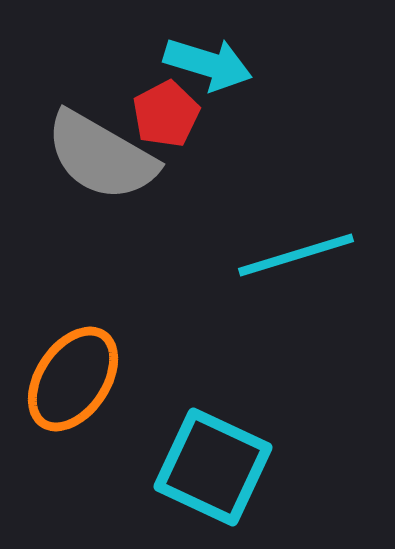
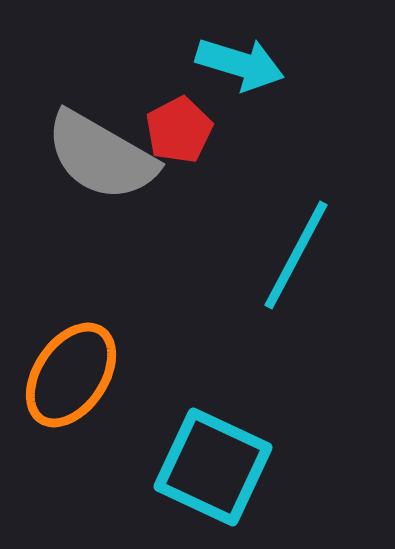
cyan arrow: moved 32 px right
red pentagon: moved 13 px right, 16 px down
cyan line: rotated 45 degrees counterclockwise
orange ellipse: moved 2 px left, 4 px up
